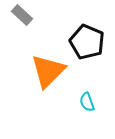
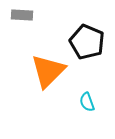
gray rectangle: rotated 40 degrees counterclockwise
